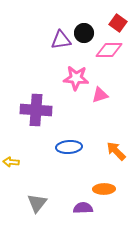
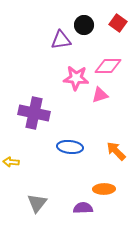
black circle: moved 8 px up
pink diamond: moved 1 px left, 16 px down
purple cross: moved 2 px left, 3 px down; rotated 8 degrees clockwise
blue ellipse: moved 1 px right; rotated 10 degrees clockwise
